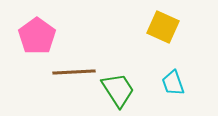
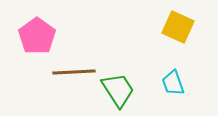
yellow square: moved 15 px right
